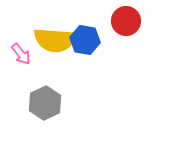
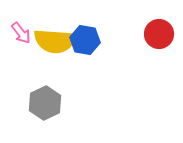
red circle: moved 33 px right, 13 px down
yellow semicircle: moved 1 px down
pink arrow: moved 21 px up
